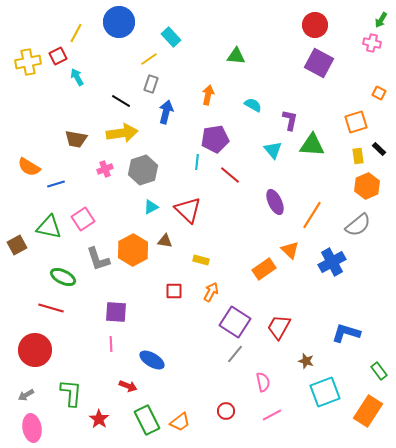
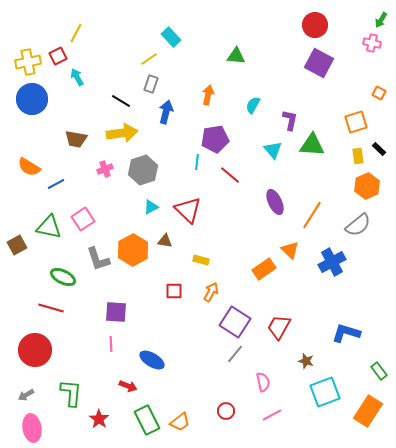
blue circle at (119, 22): moved 87 px left, 77 px down
cyan semicircle at (253, 105): rotated 90 degrees counterclockwise
blue line at (56, 184): rotated 12 degrees counterclockwise
